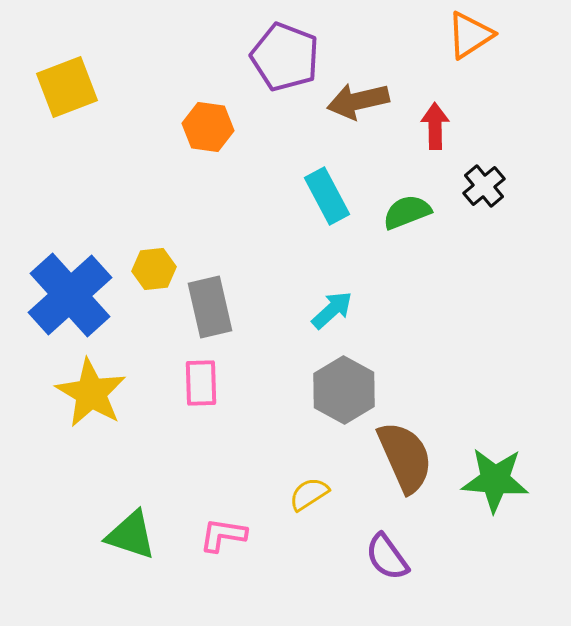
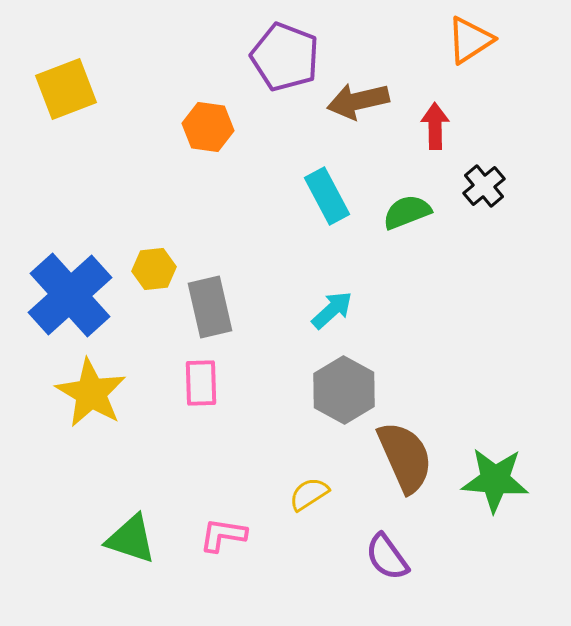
orange triangle: moved 5 px down
yellow square: moved 1 px left, 2 px down
green triangle: moved 4 px down
